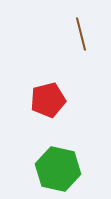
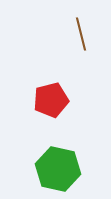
red pentagon: moved 3 px right
